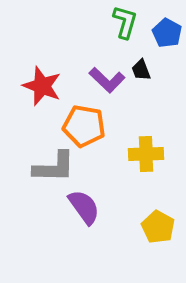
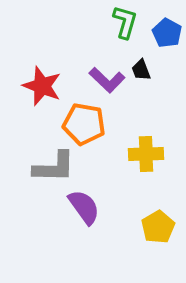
orange pentagon: moved 2 px up
yellow pentagon: rotated 12 degrees clockwise
